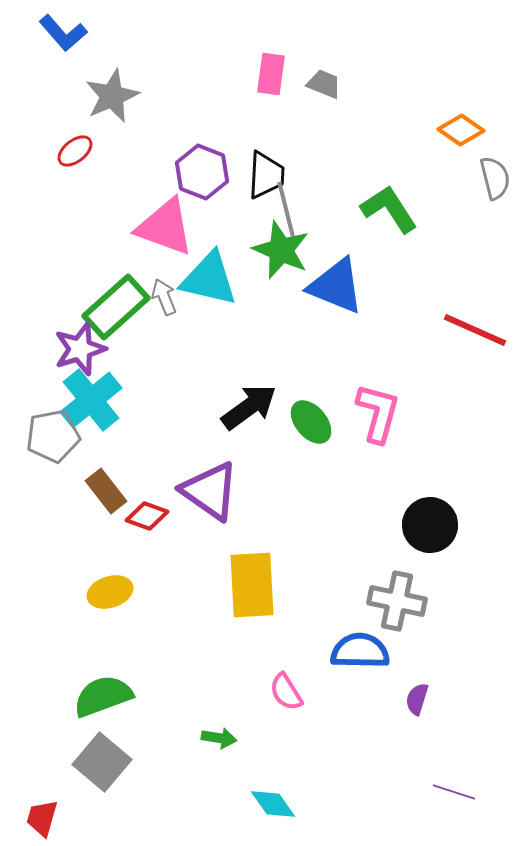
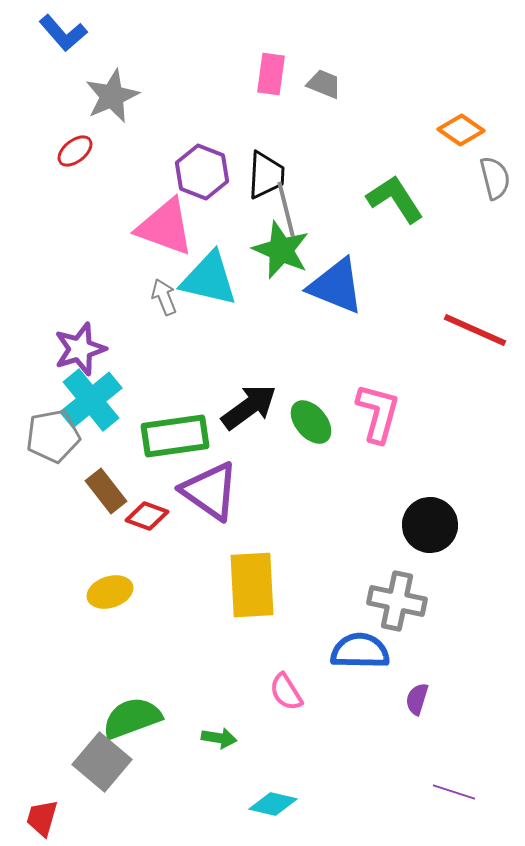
green L-shape: moved 6 px right, 10 px up
green rectangle: moved 59 px right, 129 px down; rotated 34 degrees clockwise
green semicircle: moved 29 px right, 22 px down
cyan diamond: rotated 42 degrees counterclockwise
